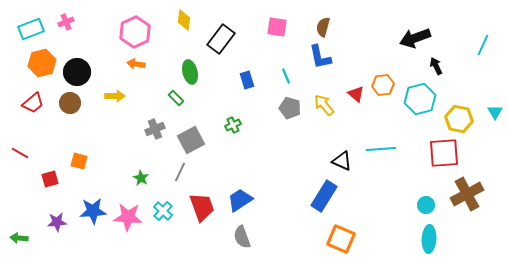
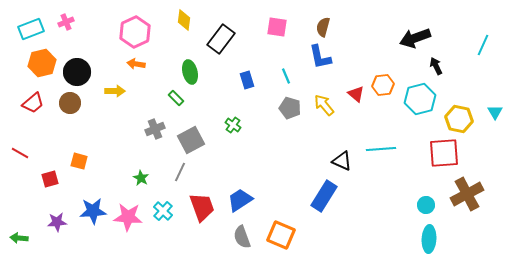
yellow arrow at (115, 96): moved 5 px up
green cross at (233, 125): rotated 28 degrees counterclockwise
orange square at (341, 239): moved 60 px left, 4 px up
